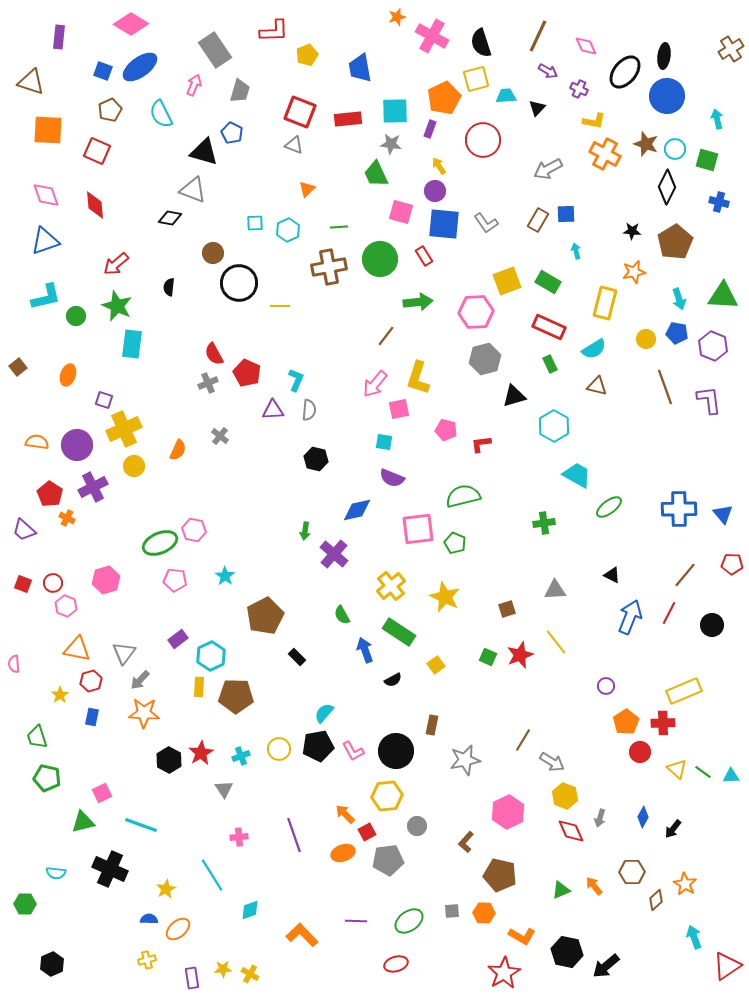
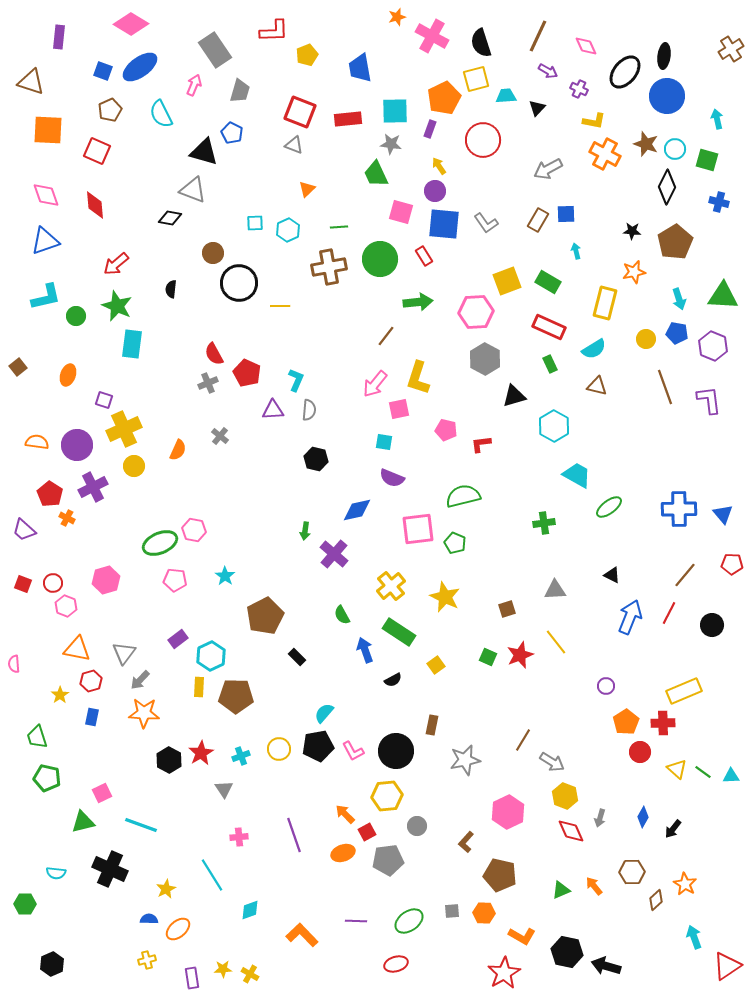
black semicircle at (169, 287): moved 2 px right, 2 px down
gray hexagon at (485, 359): rotated 16 degrees counterclockwise
black arrow at (606, 966): rotated 56 degrees clockwise
